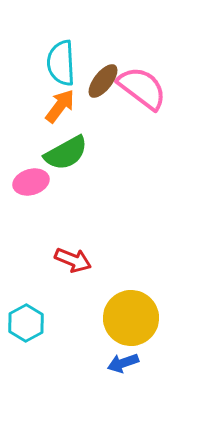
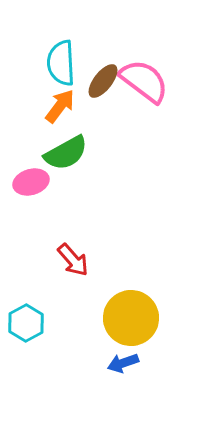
pink semicircle: moved 2 px right, 7 px up
red arrow: rotated 27 degrees clockwise
